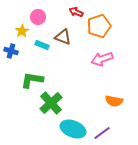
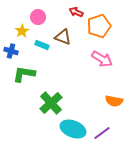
pink arrow: rotated 130 degrees counterclockwise
green L-shape: moved 8 px left, 6 px up
